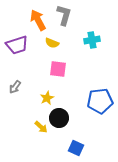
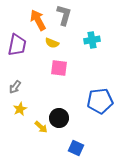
purple trapezoid: rotated 60 degrees counterclockwise
pink square: moved 1 px right, 1 px up
yellow star: moved 27 px left, 11 px down
